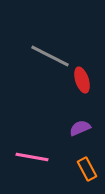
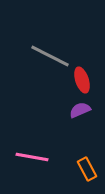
purple semicircle: moved 18 px up
